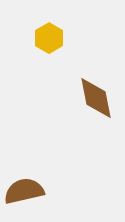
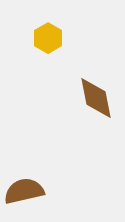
yellow hexagon: moved 1 px left
